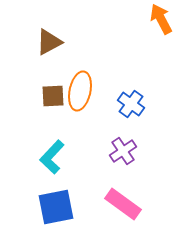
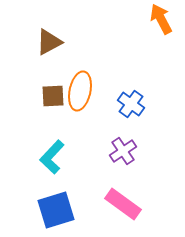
blue square: moved 3 px down; rotated 6 degrees counterclockwise
